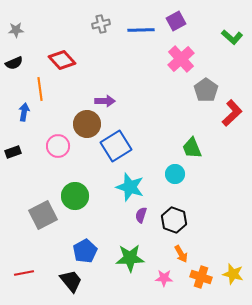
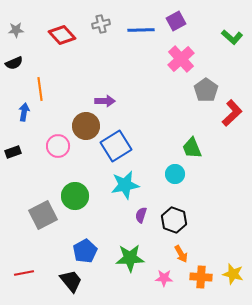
red diamond: moved 25 px up
brown circle: moved 1 px left, 2 px down
cyan star: moved 5 px left, 2 px up; rotated 28 degrees counterclockwise
orange cross: rotated 15 degrees counterclockwise
